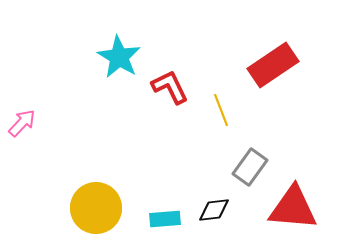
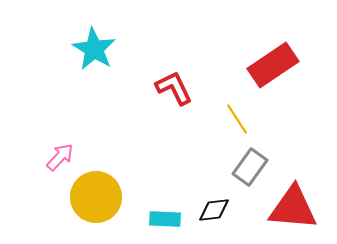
cyan star: moved 25 px left, 8 px up
red L-shape: moved 4 px right, 1 px down
yellow line: moved 16 px right, 9 px down; rotated 12 degrees counterclockwise
pink arrow: moved 38 px right, 34 px down
yellow circle: moved 11 px up
cyan rectangle: rotated 8 degrees clockwise
